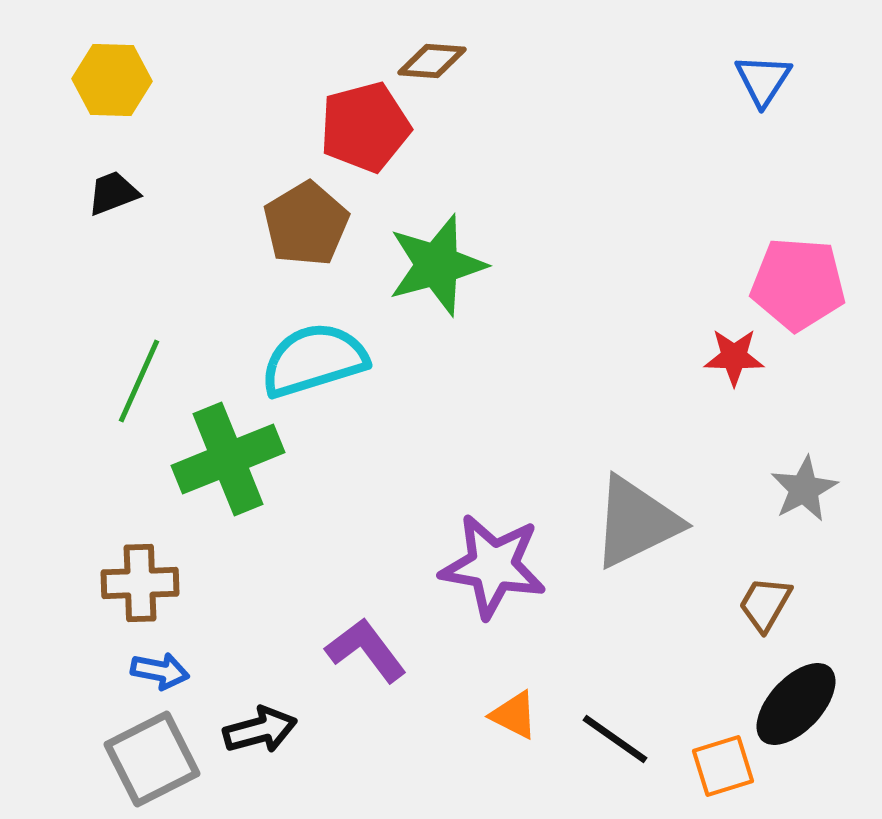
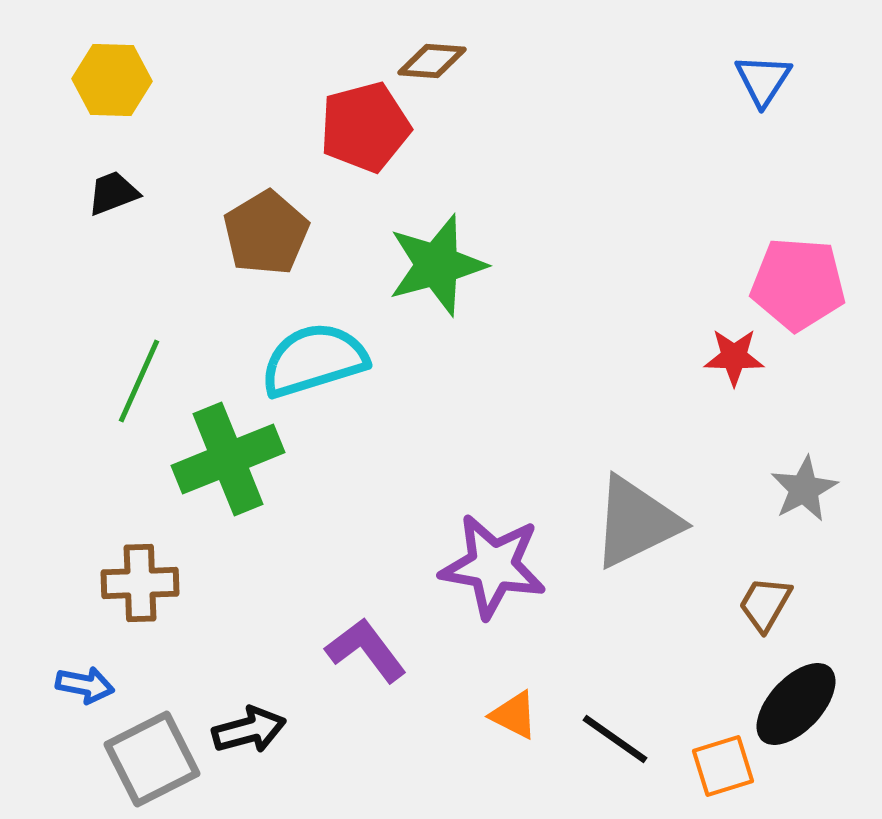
brown pentagon: moved 40 px left, 9 px down
blue arrow: moved 75 px left, 14 px down
black arrow: moved 11 px left
